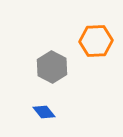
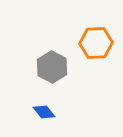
orange hexagon: moved 2 px down
